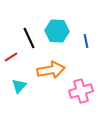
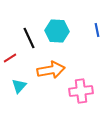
blue line: moved 11 px right, 11 px up
red line: moved 1 px left, 1 px down
pink cross: rotated 10 degrees clockwise
